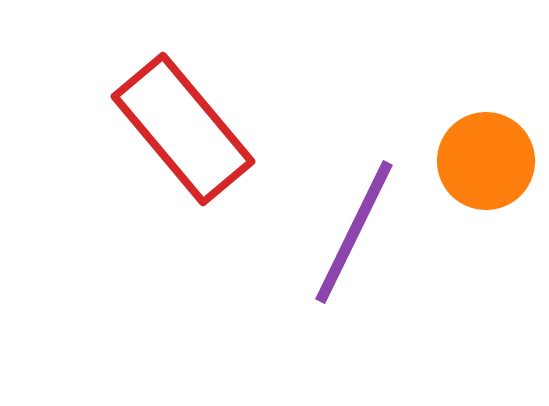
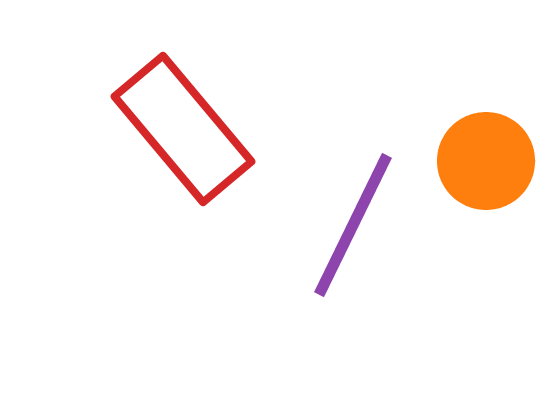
purple line: moved 1 px left, 7 px up
